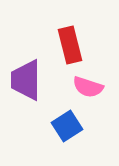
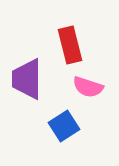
purple trapezoid: moved 1 px right, 1 px up
blue square: moved 3 px left
